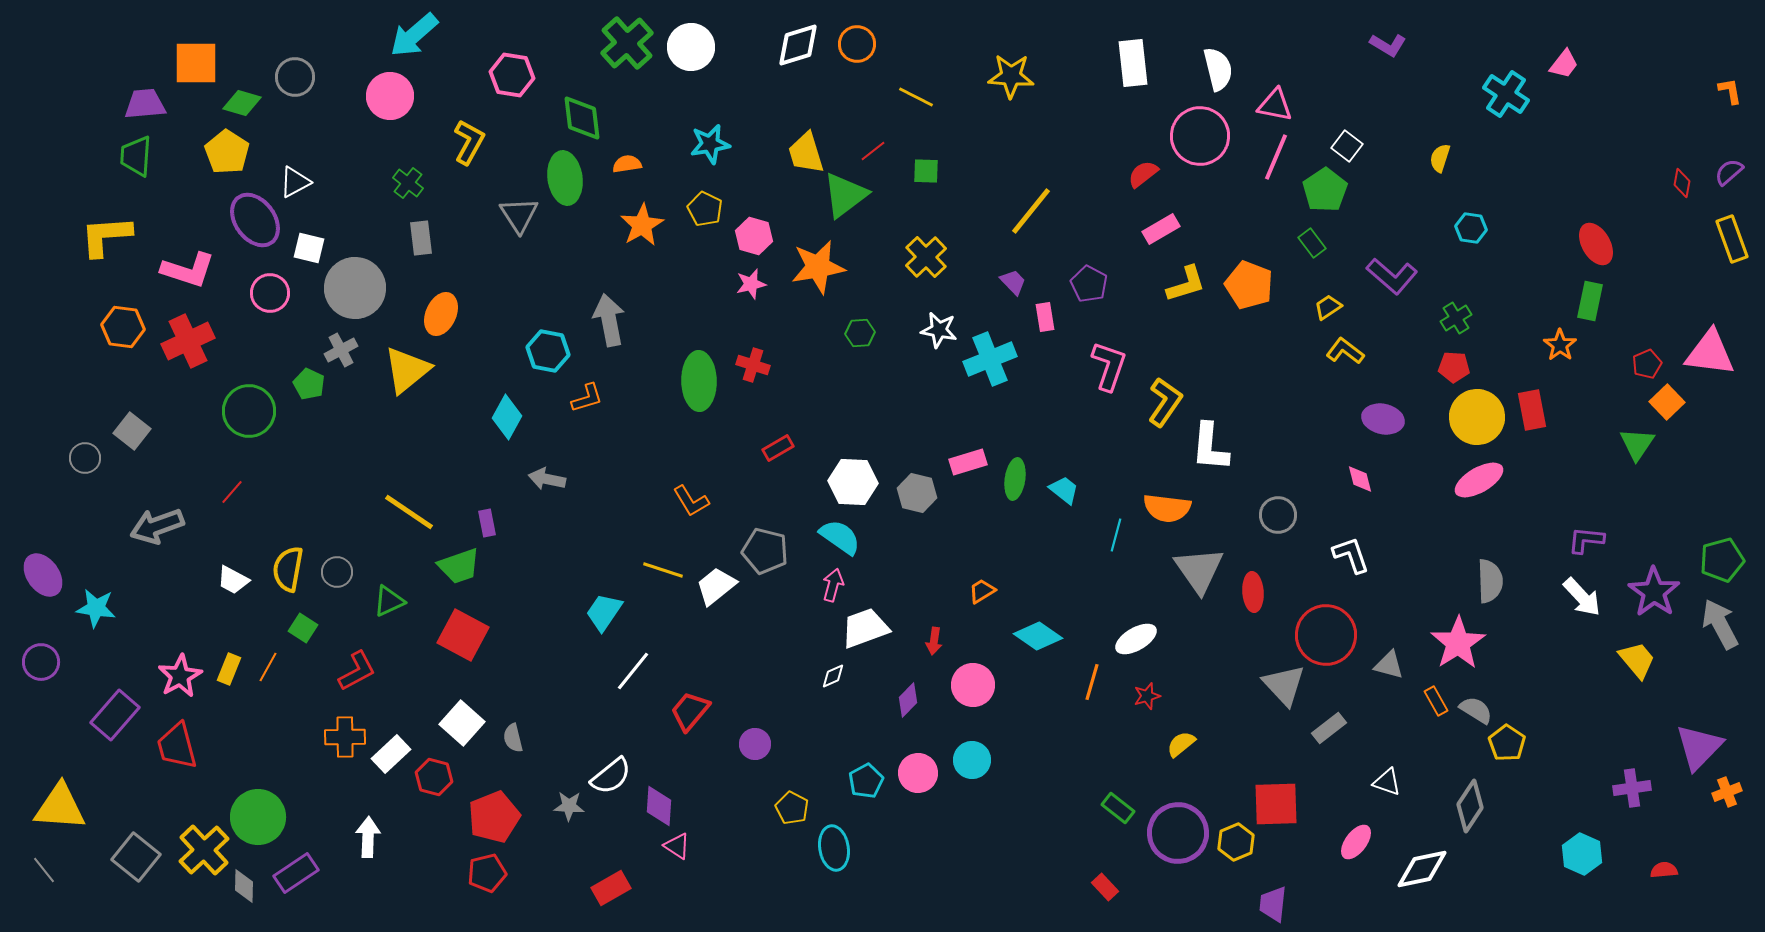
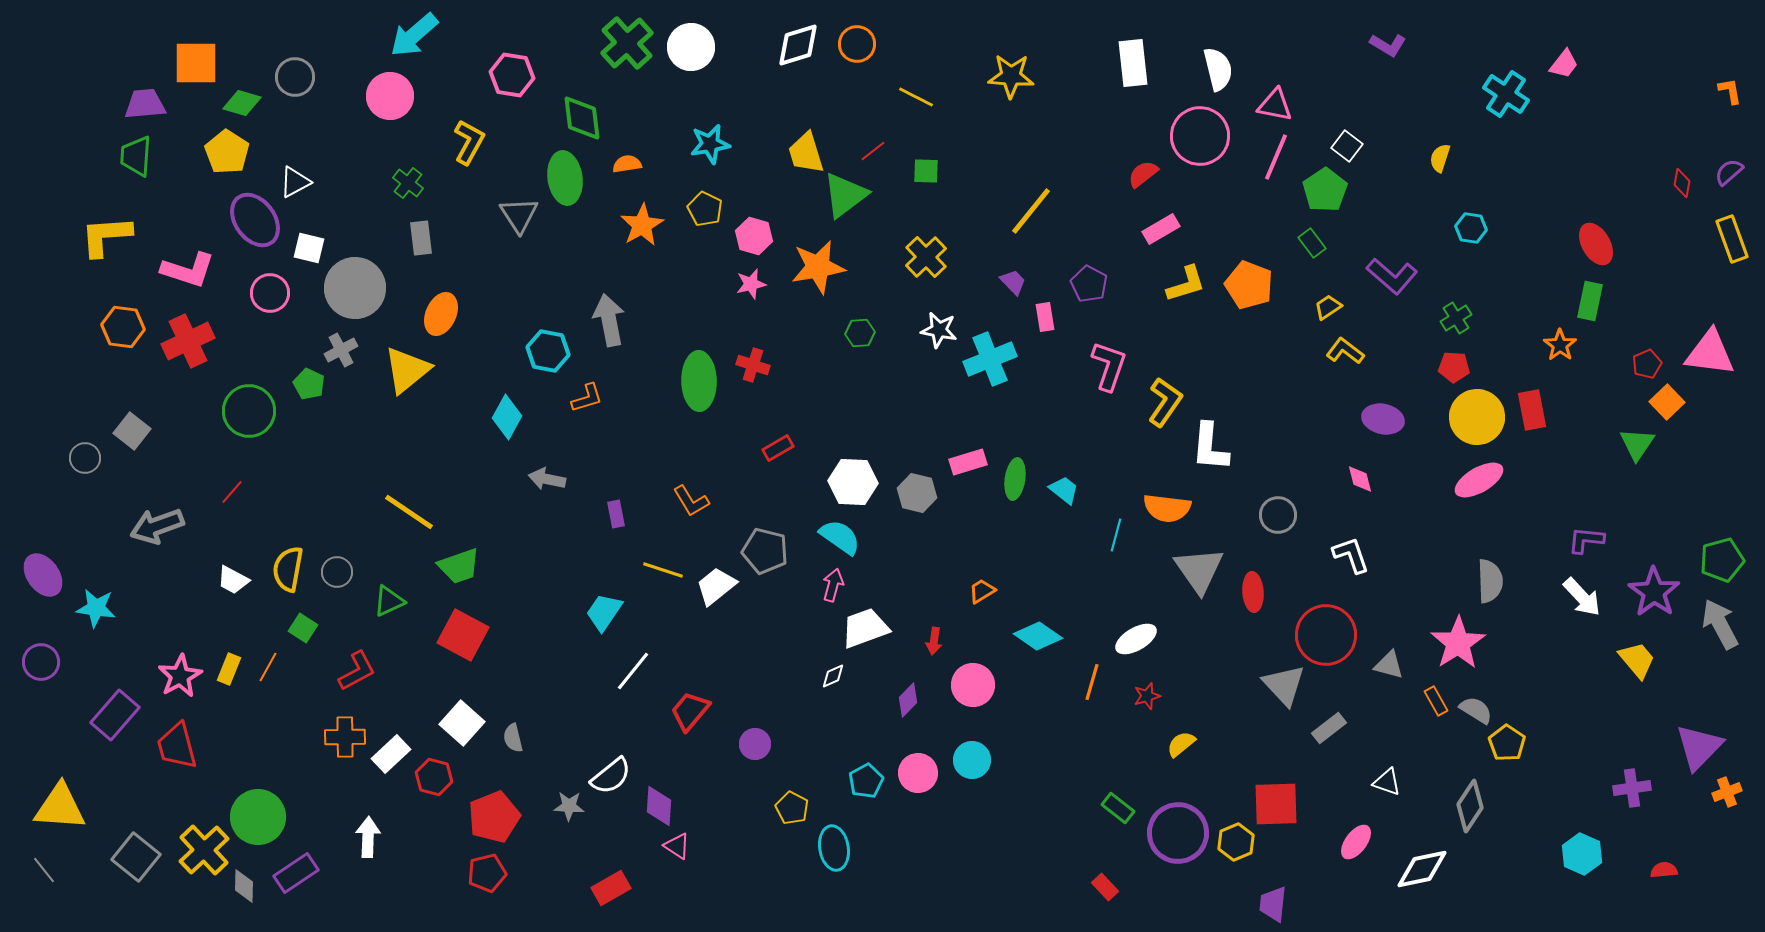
purple rectangle at (487, 523): moved 129 px right, 9 px up
